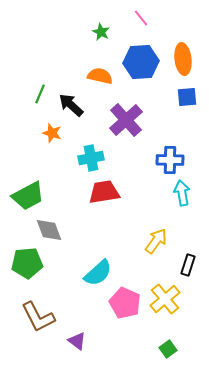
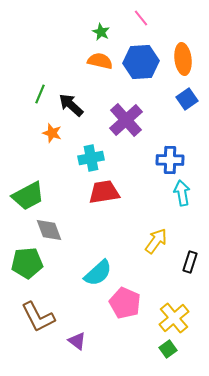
orange semicircle: moved 15 px up
blue square: moved 2 px down; rotated 30 degrees counterclockwise
black rectangle: moved 2 px right, 3 px up
yellow cross: moved 9 px right, 19 px down
